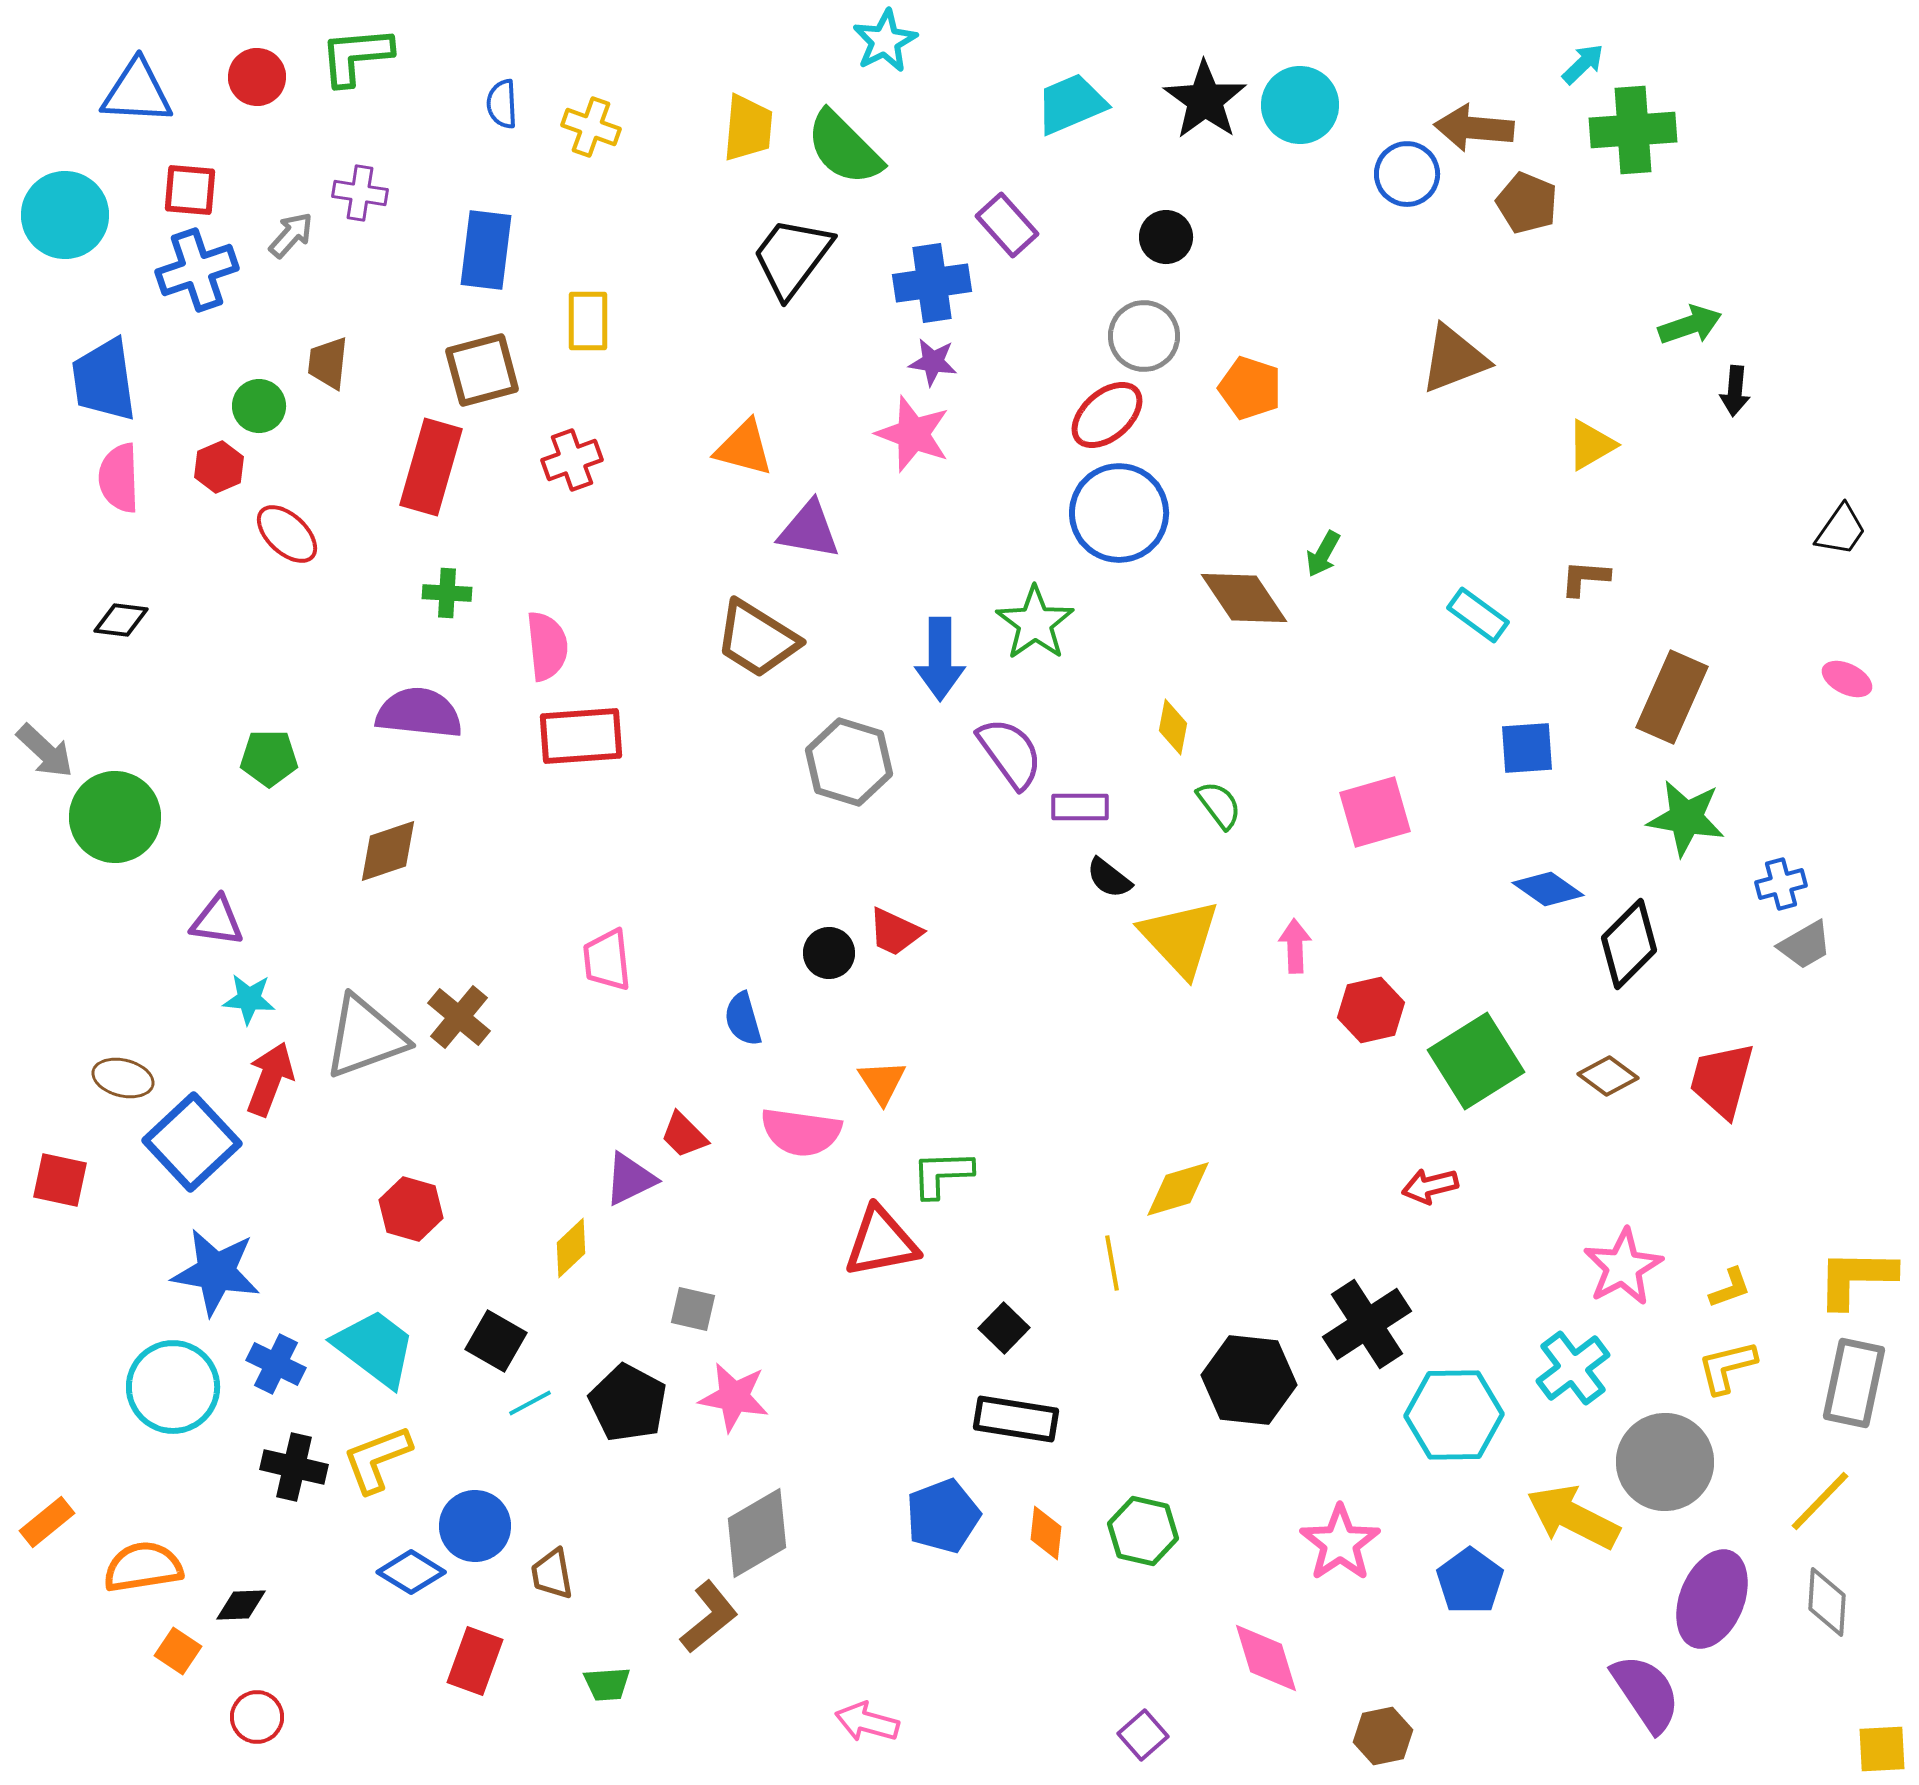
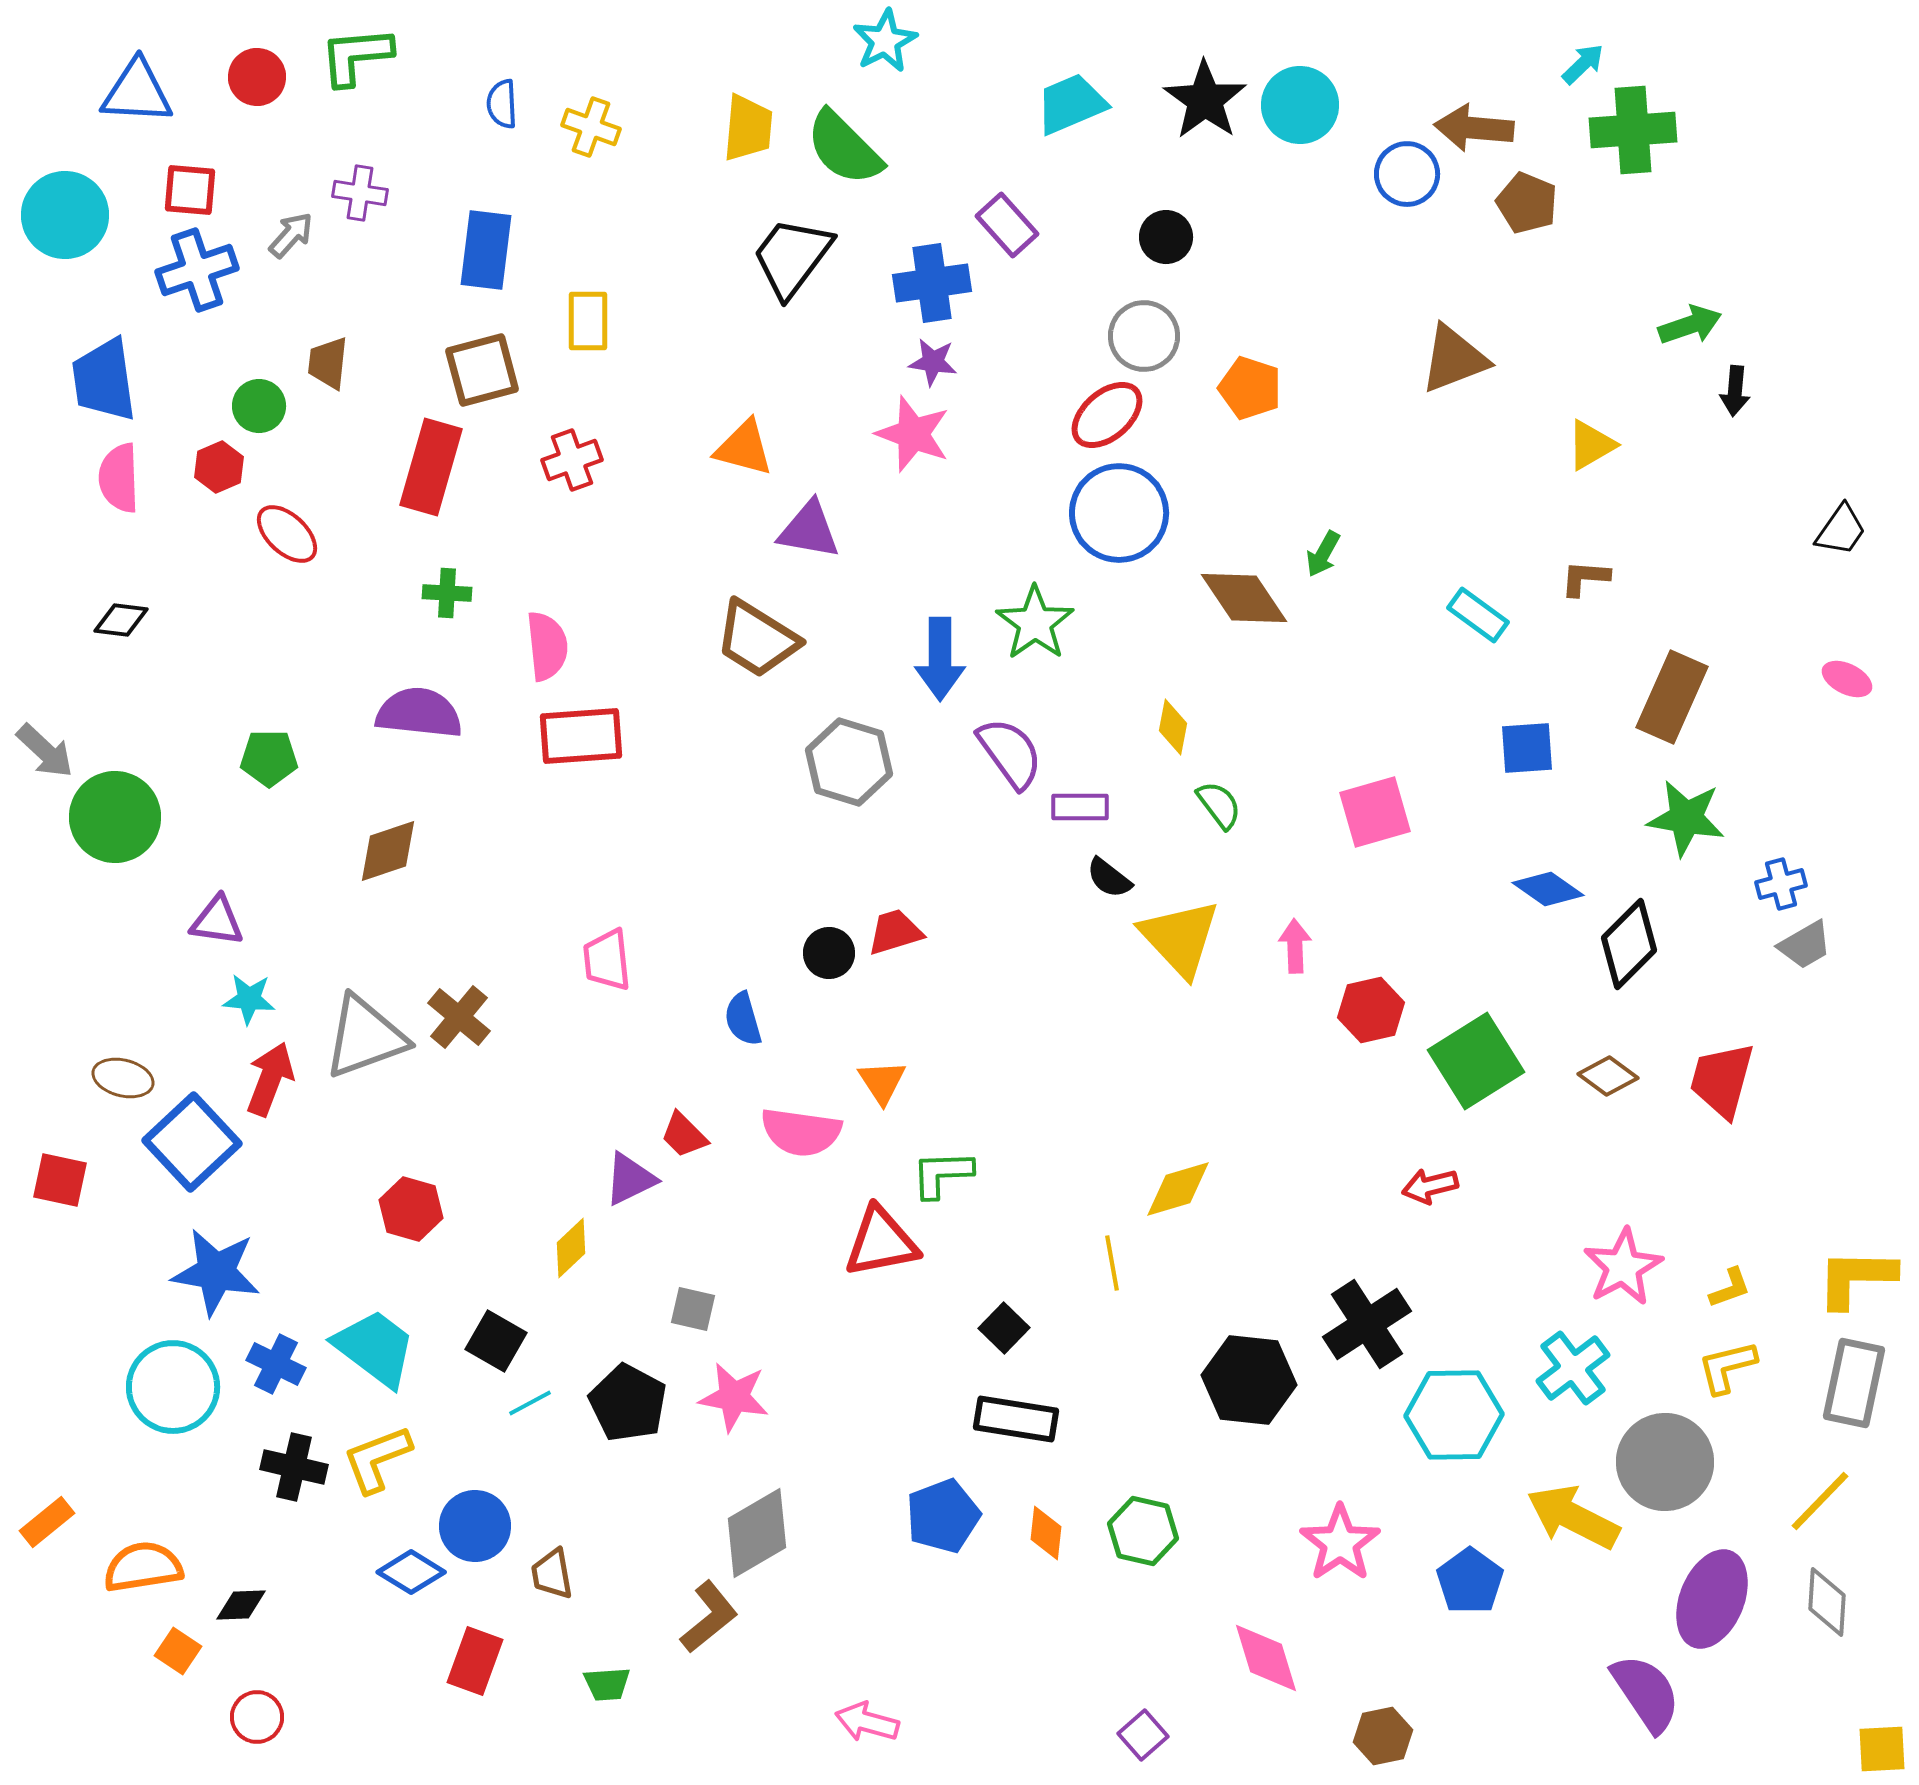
red trapezoid at (895, 932): rotated 138 degrees clockwise
